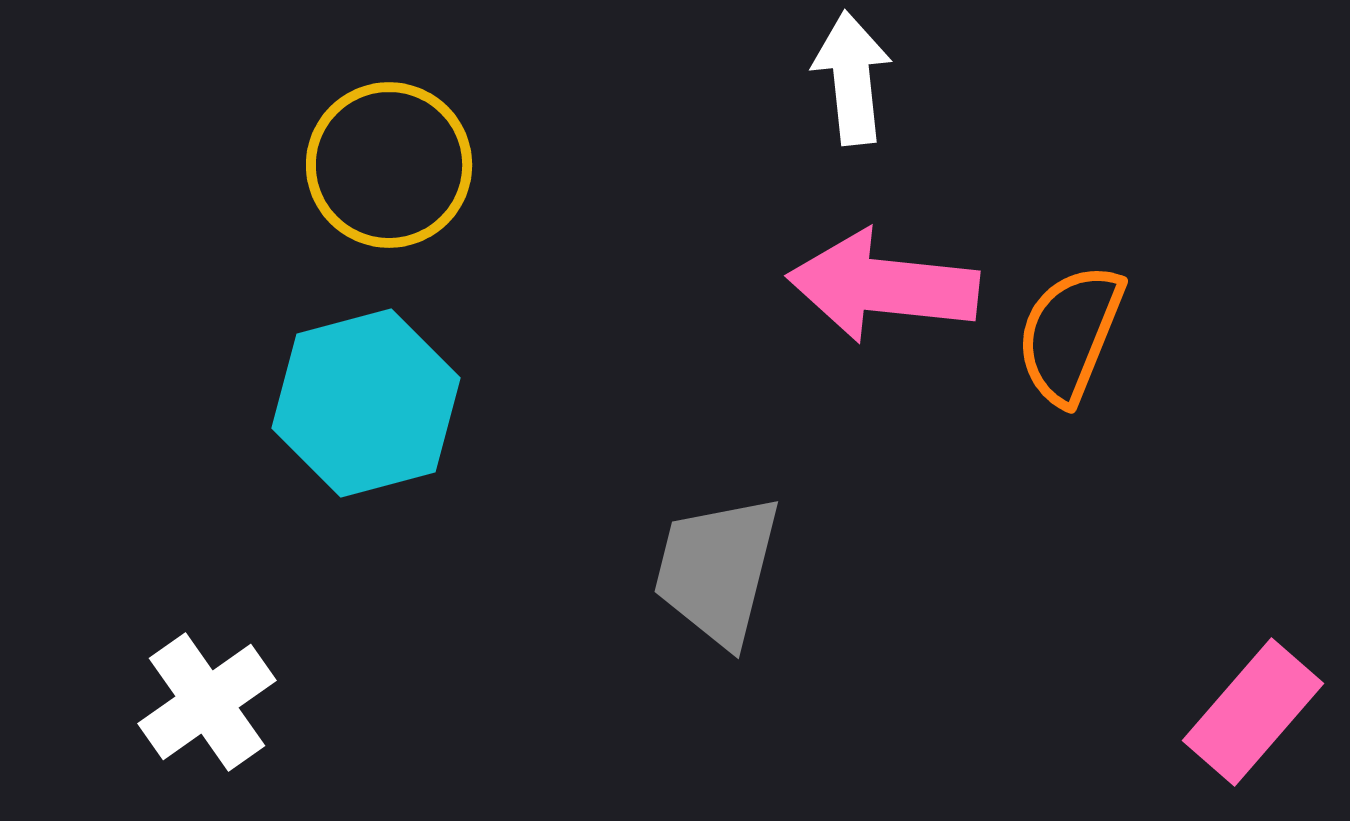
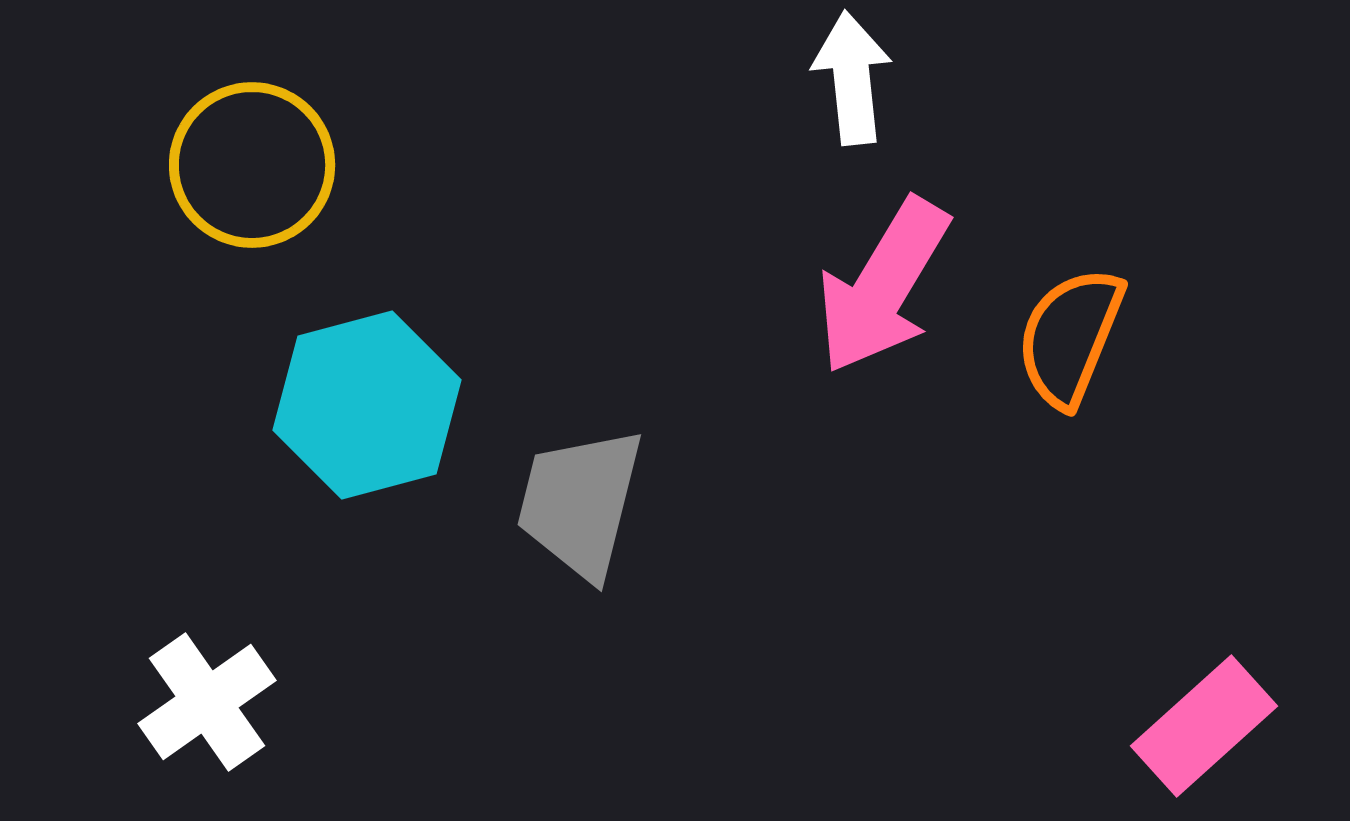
yellow circle: moved 137 px left
pink arrow: rotated 65 degrees counterclockwise
orange semicircle: moved 3 px down
cyan hexagon: moved 1 px right, 2 px down
gray trapezoid: moved 137 px left, 67 px up
pink rectangle: moved 49 px left, 14 px down; rotated 7 degrees clockwise
